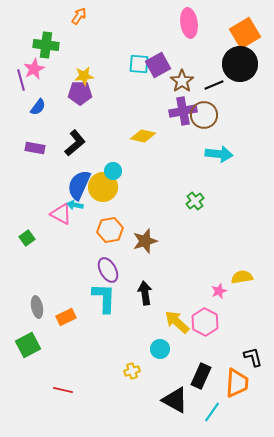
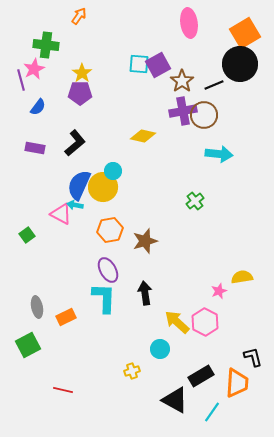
yellow star at (84, 76): moved 2 px left, 3 px up; rotated 30 degrees counterclockwise
green square at (27, 238): moved 3 px up
black rectangle at (201, 376): rotated 35 degrees clockwise
